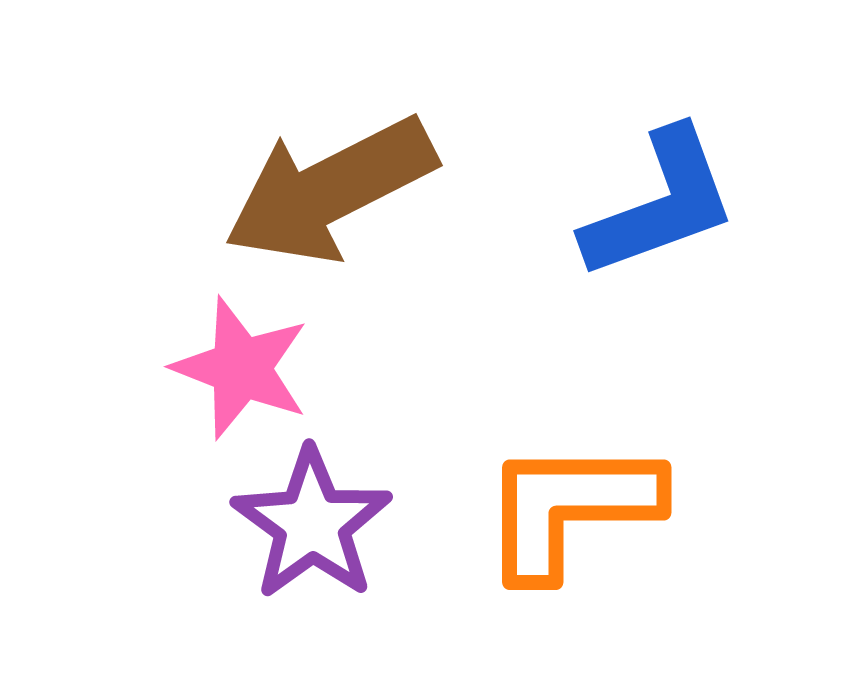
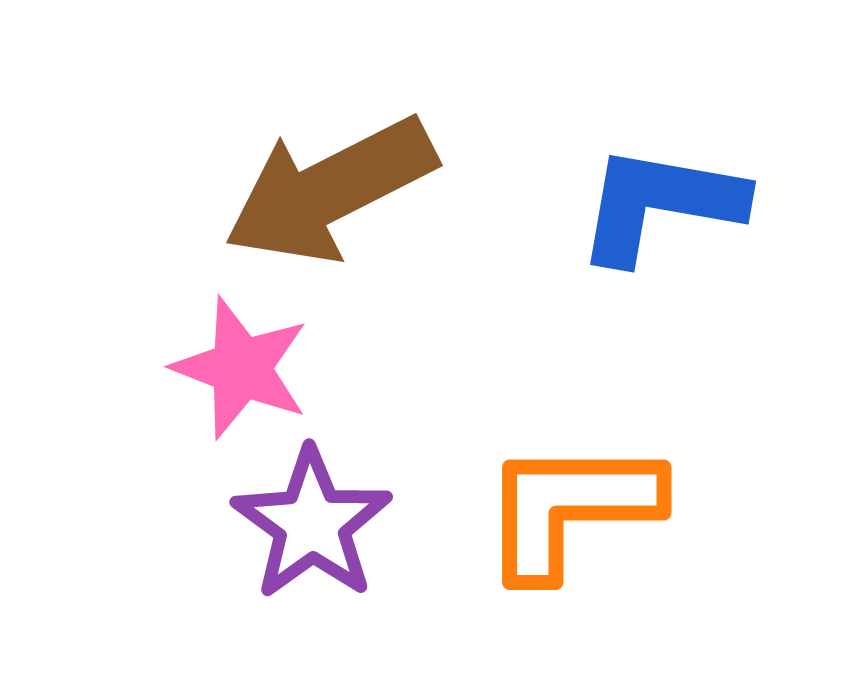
blue L-shape: rotated 150 degrees counterclockwise
